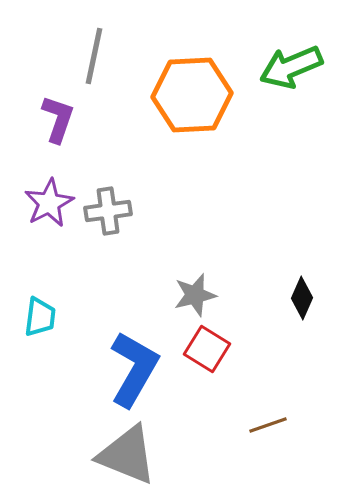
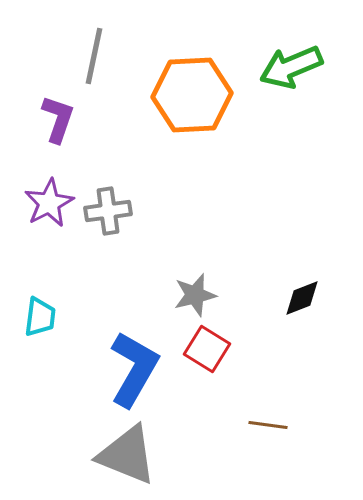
black diamond: rotated 45 degrees clockwise
brown line: rotated 27 degrees clockwise
